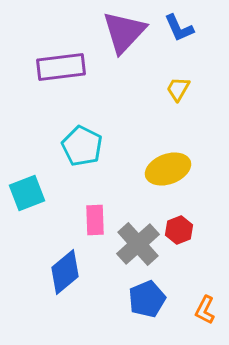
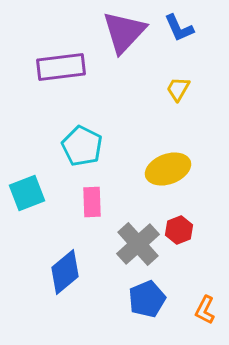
pink rectangle: moved 3 px left, 18 px up
